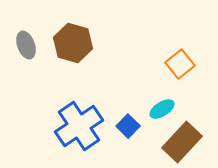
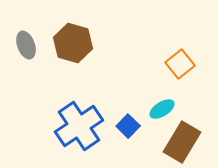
brown rectangle: rotated 12 degrees counterclockwise
